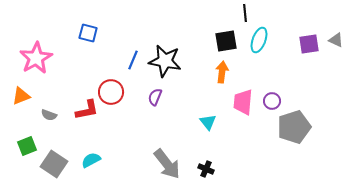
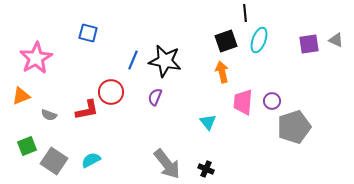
black square: rotated 10 degrees counterclockwise
orange arrow: rotated 20 degrees counterclockwise
gray square: moved 3 px up
